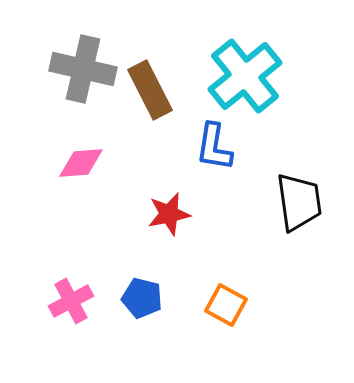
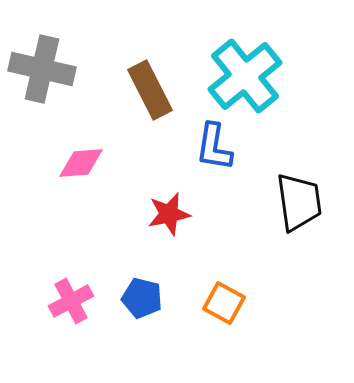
gray cross: moved 41 px left
orange square: moved 2 px left, 2 px up
